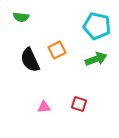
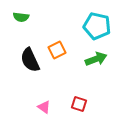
pink triangle: rotated 40 degrees clockwise
